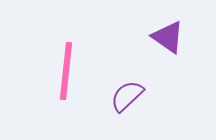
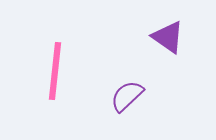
pink line: moved 11 px left
